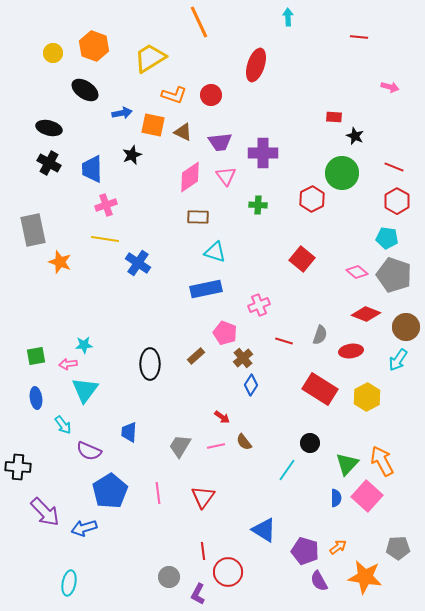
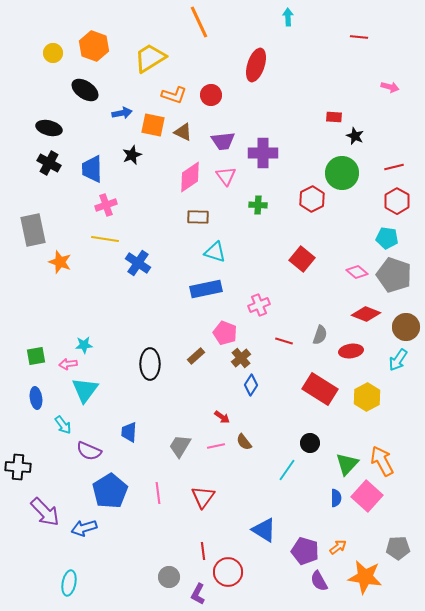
purple trapezoid at (220, 142): moved 3 px right, 1 px up
red line at (394, 167): rotated 36 degrees counterclockwise
brown cross at (243, 358): moved 2 px left
